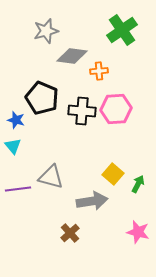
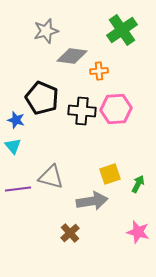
yellow square: moved 3 px left; rotated 30 degrees clockwise
